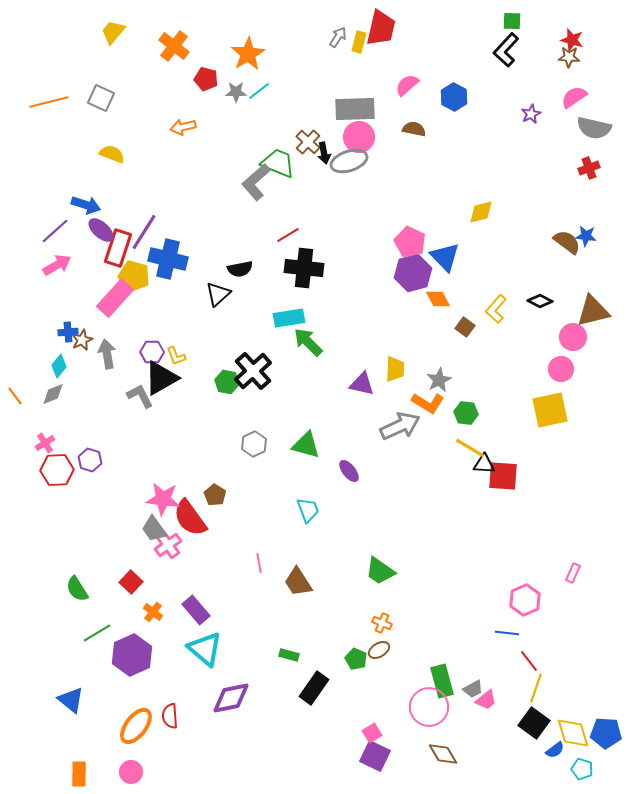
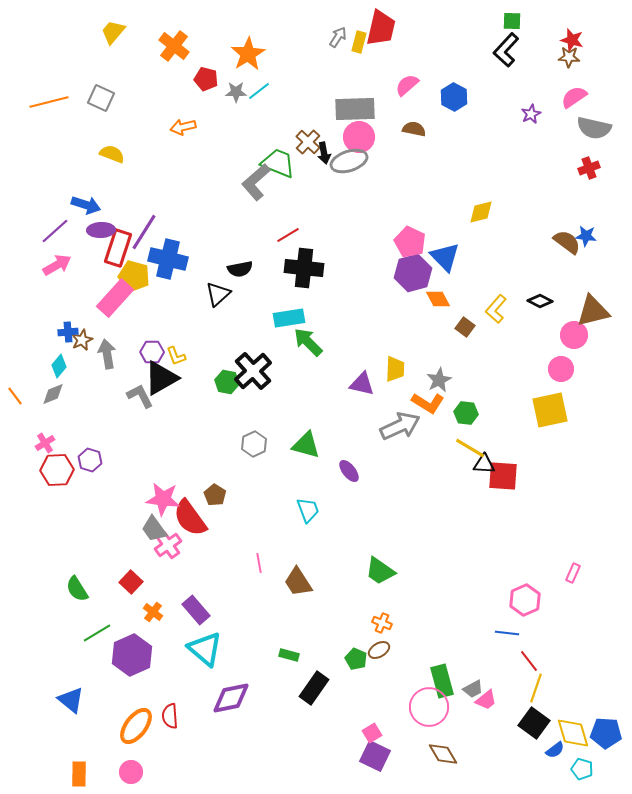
purple ellipse at (101, 230): rotated 44 degrees counterclockwise
pink circle at (573, 337): moved 1 px right, 2 px up
